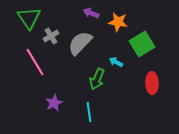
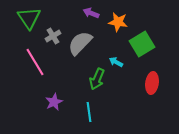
gray cross: moved 2 px right
red ellipse: rotated 10 degrees clockwise
purple star: moved 1 px up
